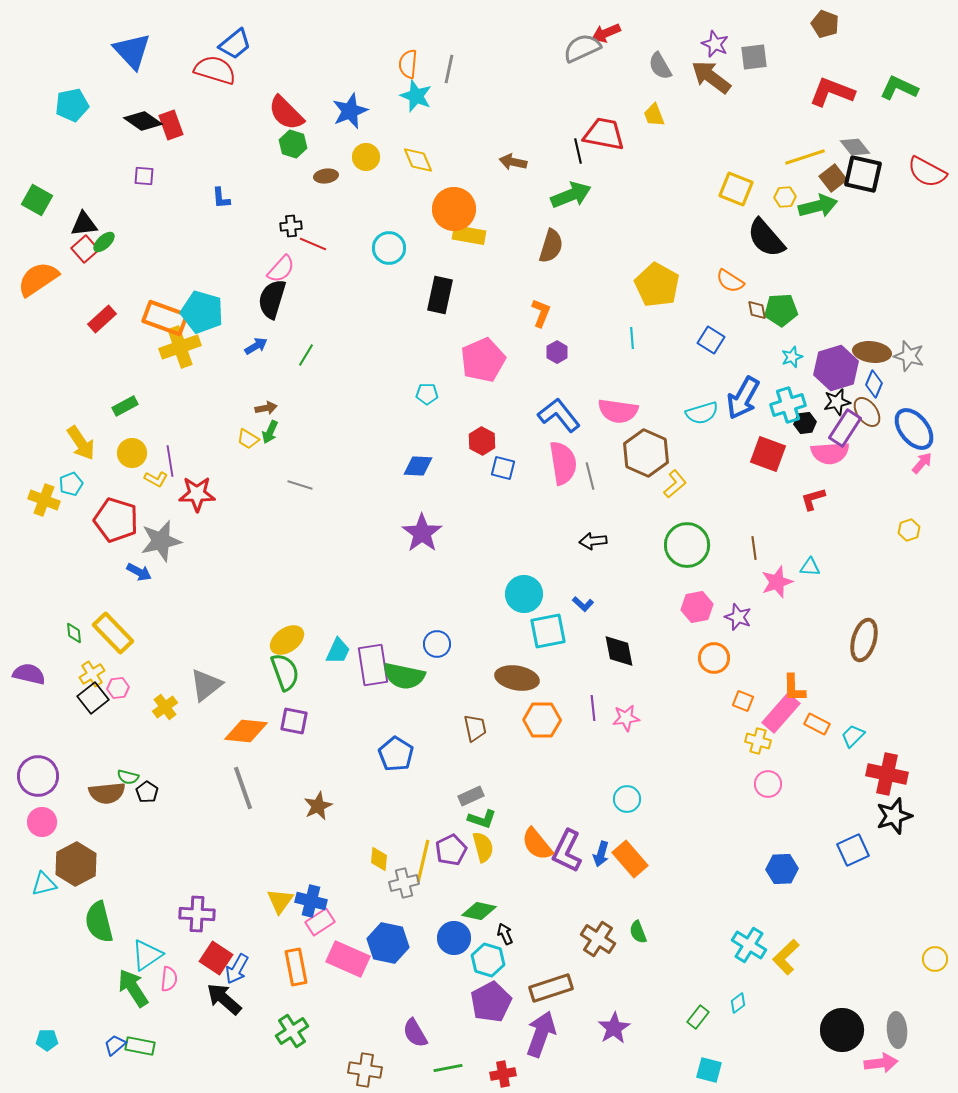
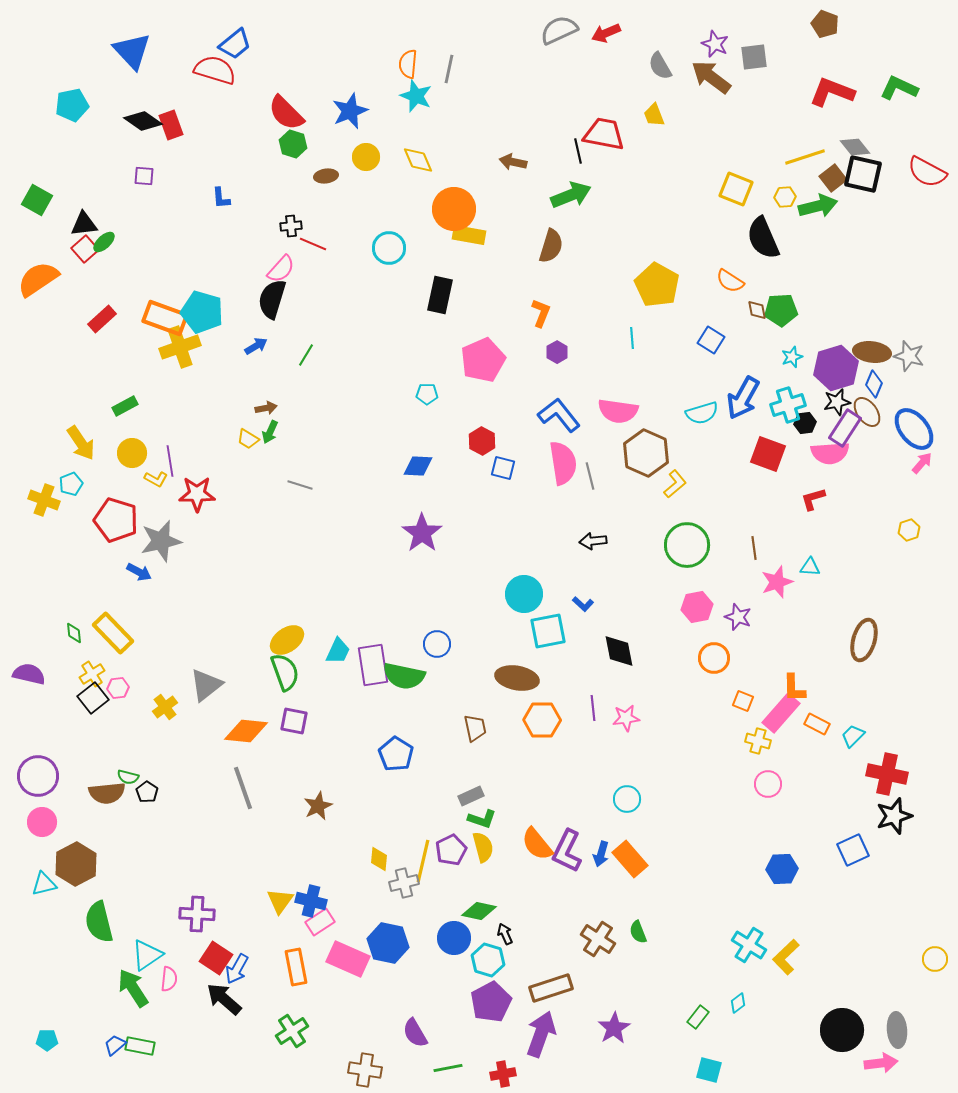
gray semicircle at (582, 48): moved 23 px left, 18 px up
black semicircle at (766, 238): moved 3 px left; rotated 18 degrees clockwise
